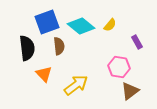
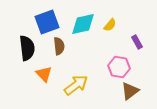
cyan diamond: moved 2 px right, 2 px up; rotated 52 degrees counterclockwise
